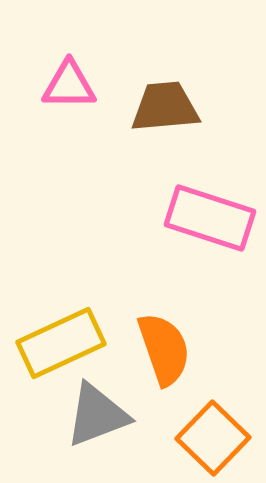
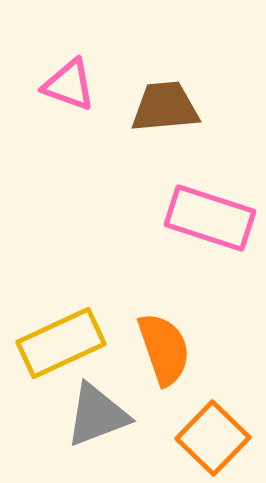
pink triangle: rotated 20 degrees clockwise
